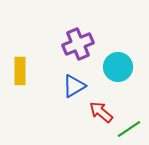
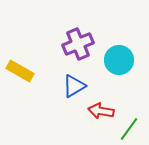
cyan circle: moved 1 px right, 7 px up
yellow rectangle: rotated 60 degrees counterclockwise
red arrow: moved 1 px up; rotated 30 degrees counterclockwise
green line: rotated 20 degrees counterclockwise
